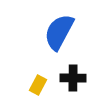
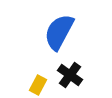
black cross: moved 3 px left, 3 px up; rotated 35 degrees clockwise
